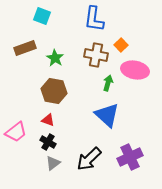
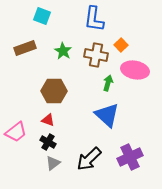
green star: moved 8 px right, 7 px up
brown hexagon: rotated 10 degrees counterclockwise
